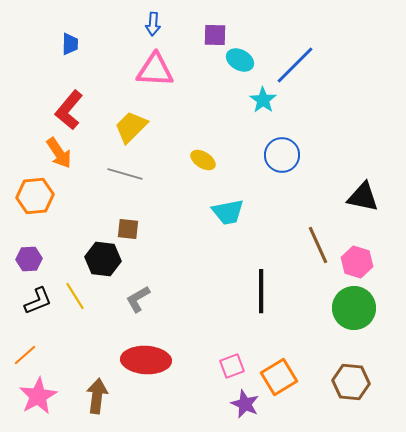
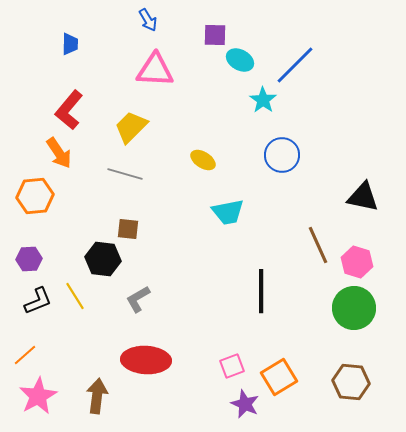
blue arrow: moved 5 px left, 4 px up; rotated 35 degrees counterclockwise
